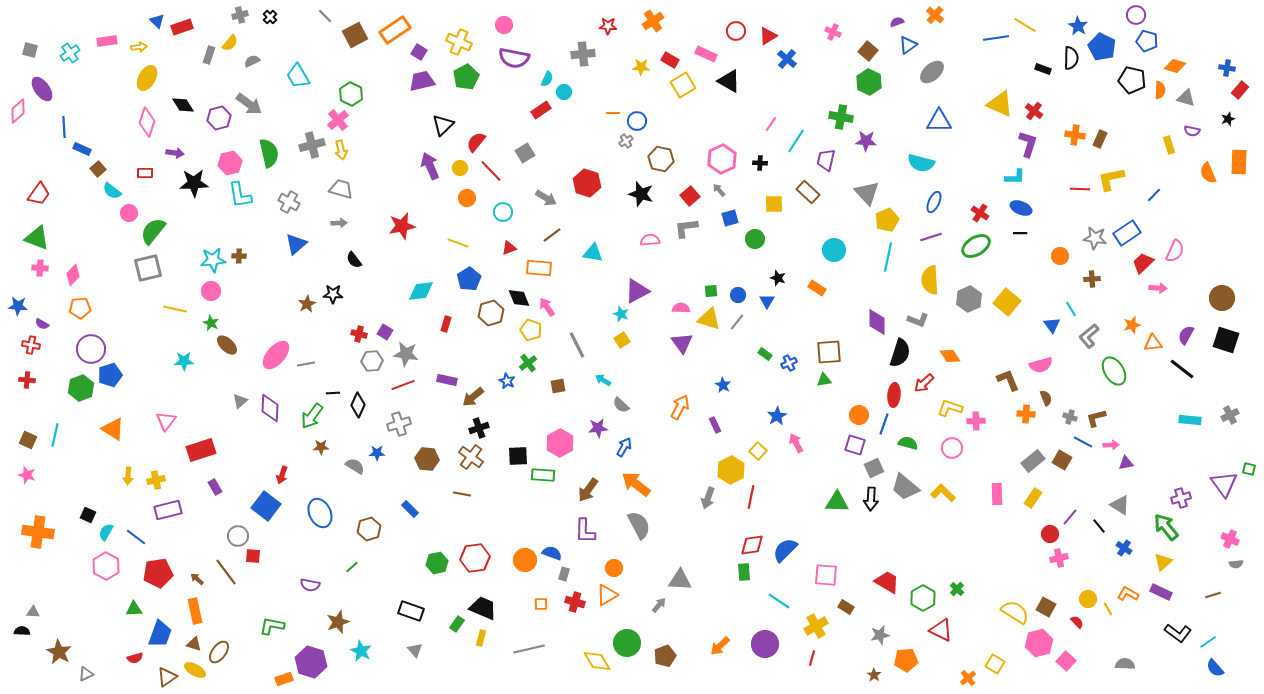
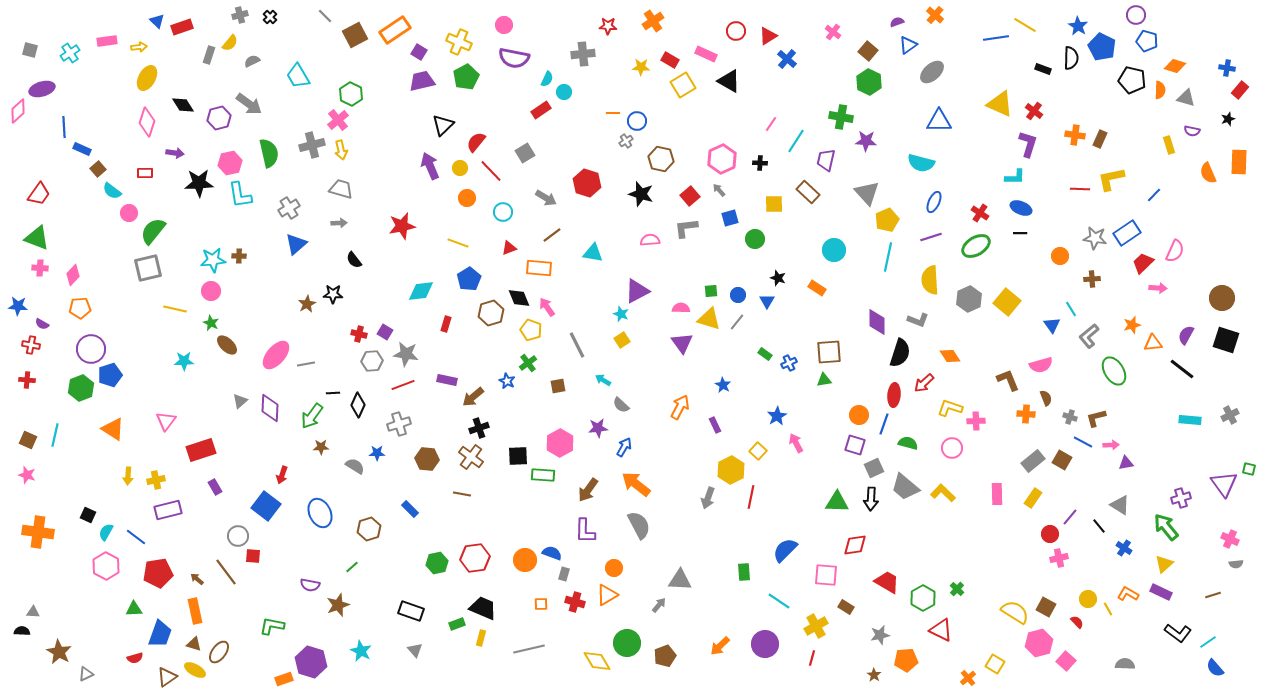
pink cross at (833, 32): rotated 14 degrees clockwise
purple ellipse at (42, 89): rotated 70 degrees counterclockwise
black star at (194, 183): moved 5 px right
gray cross at (289, 202): moved 6 px down; rotated 30 degrees clockwise
red diamond at (752, 545): moved 103 px right
yellow triangle at (1163, 562): moved 1 px right, 2 px down
brown star at (338, 622): moved 17 px up
green rectangle at (457, 624): rotated 35 degrees clockwise
